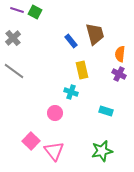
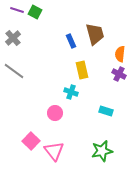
blue rectangle: rotated 16 degrees clockwise
